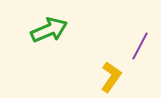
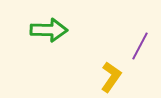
green arrow: rotated 24 degrees clockwise
